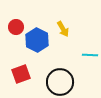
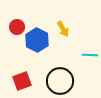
red circle: moved 1 px right
red square: moved 1 px right, 7 px down
black circle: moved 1 px up
